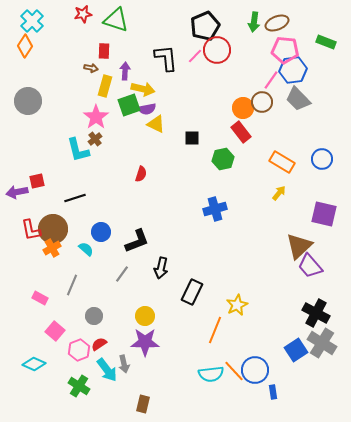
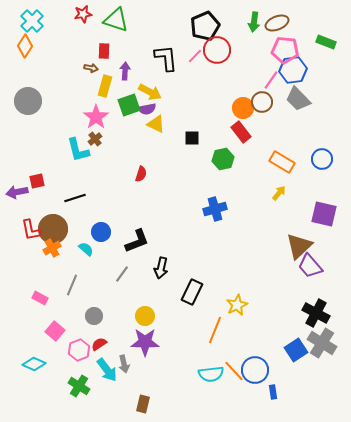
yellow arrow at (143, 89): moved 7 px right, 3 px down; rotated 15 degrees clockwise
